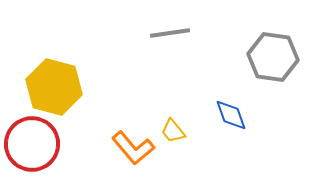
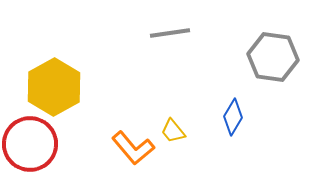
yellow hexagon: rotated 16 degrees clockwise
blue diamond: moved 2 px right, 2 px down; rotated 51 degrees clockwise
red circle: moved 2 px left
